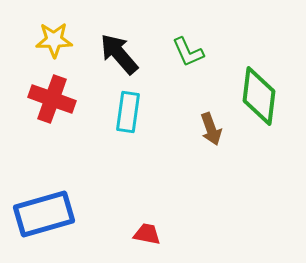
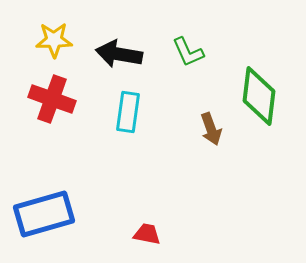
black arrow: rotated 39 degrees counterclockwise
